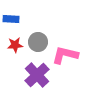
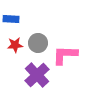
gray circle: moved 1 px down
pink L-shape: rotated 12 degrees counterclockwise
